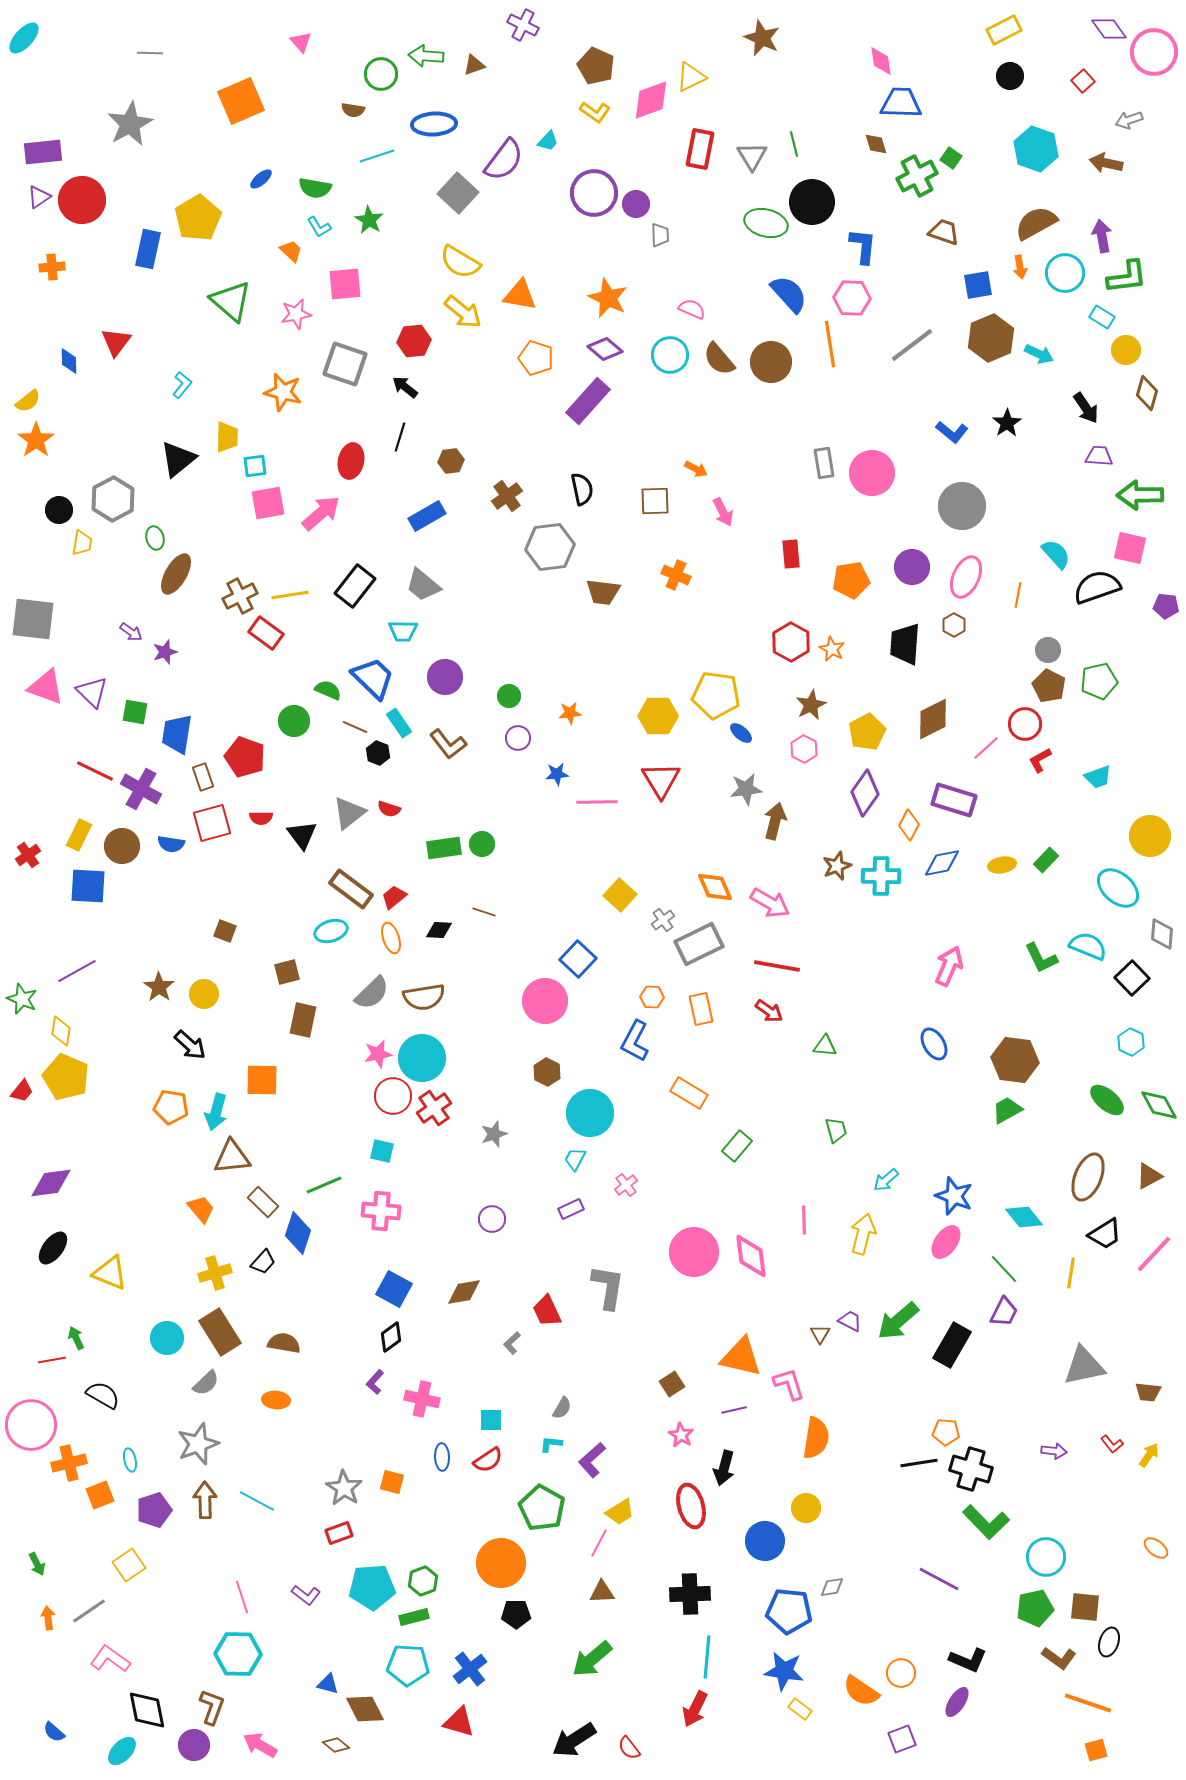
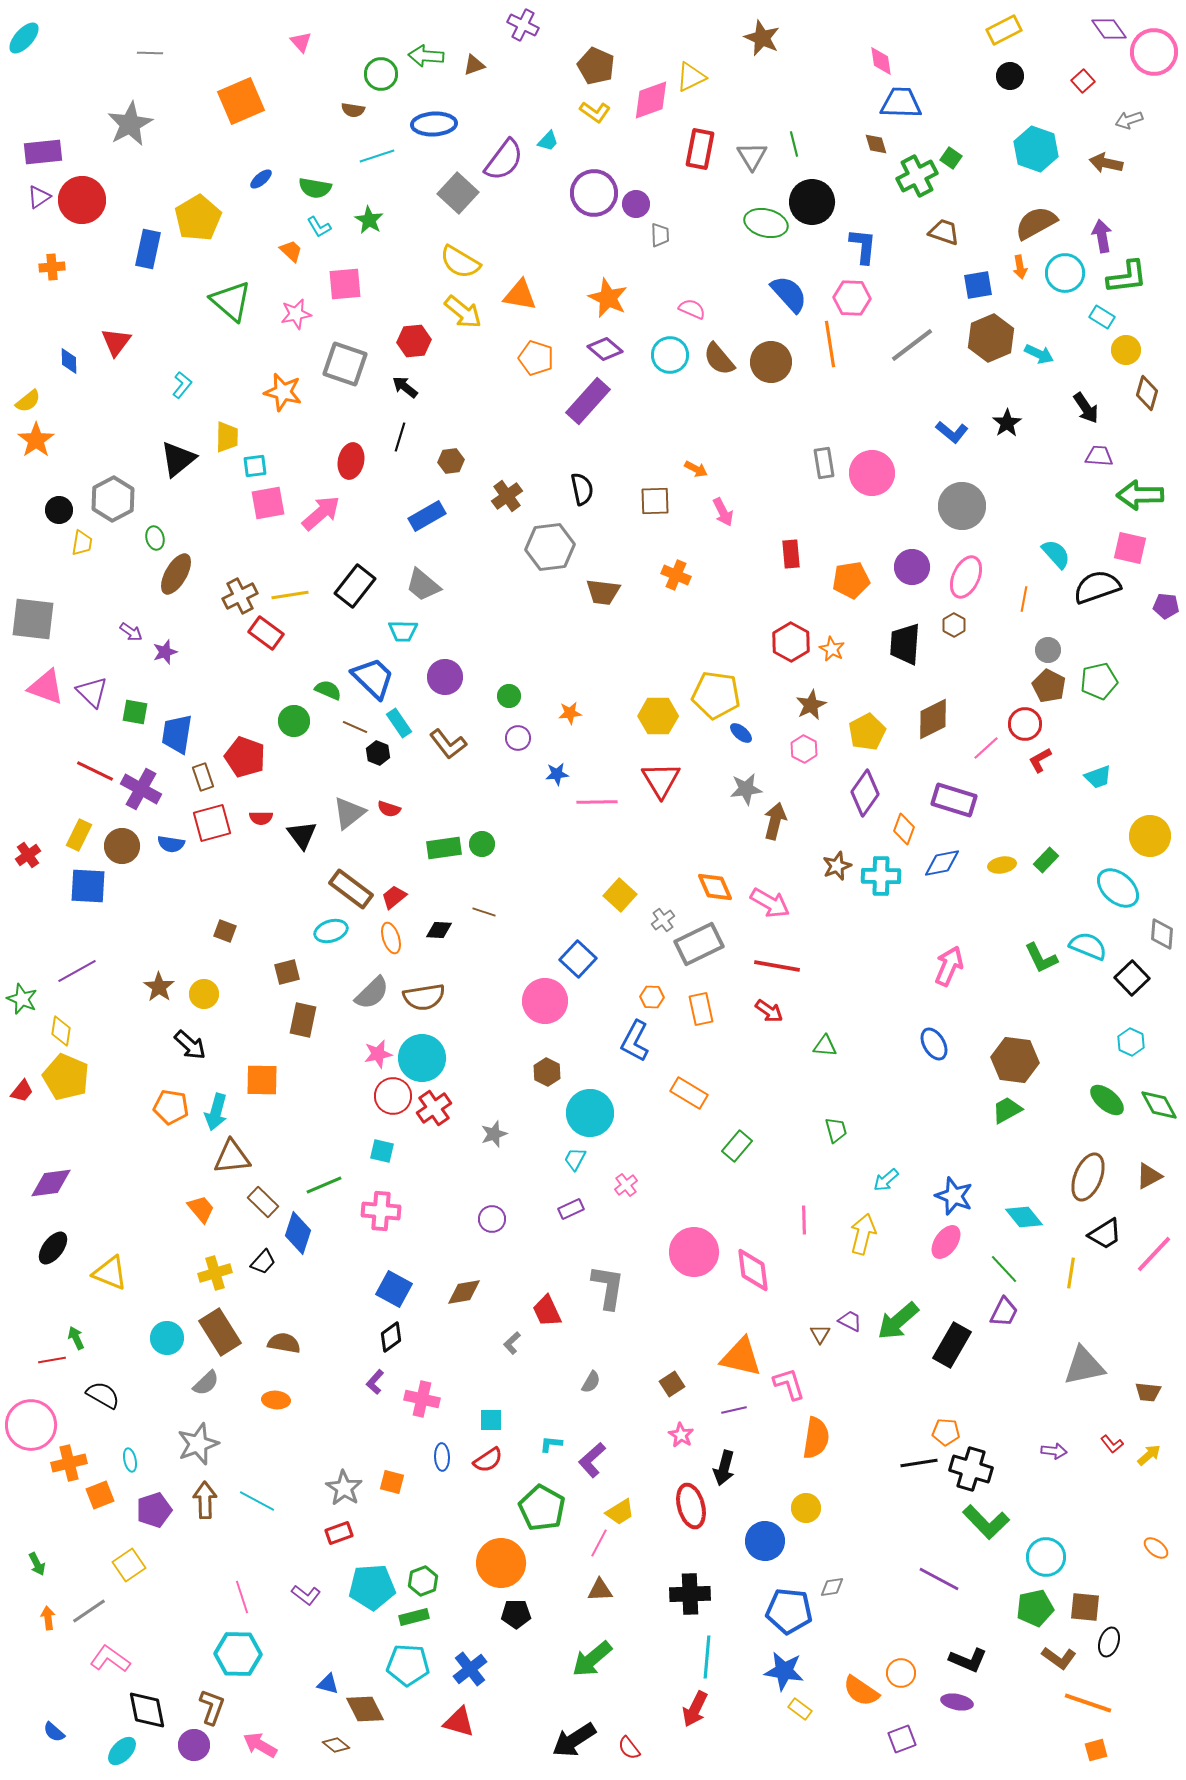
orange line at (1018, 595): moved 6 px right, 4 px down
orange diamond at (909, 825): moved 5 px left, 4 px down; rotated 8 degrees counterclockwise
pink diamond at (751, 1256): moved 2 px right, 14 px down
gray semicircle at (562, 1408): moved 29 px right, 26 px up
yellow arrow at (1149, 1455): rotated 15 degrees clockwise
brown triangle at (602, 1592): moved 2 px left, 2 px up
purple ellipse at (957, 1702): rotated 68 degrees clockwise
